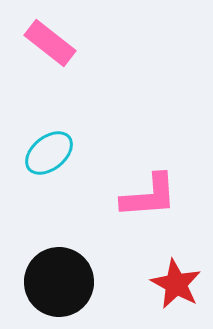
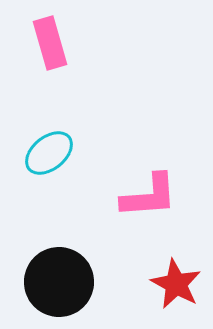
pink rectangle: rotated 36 degrees clockwise
